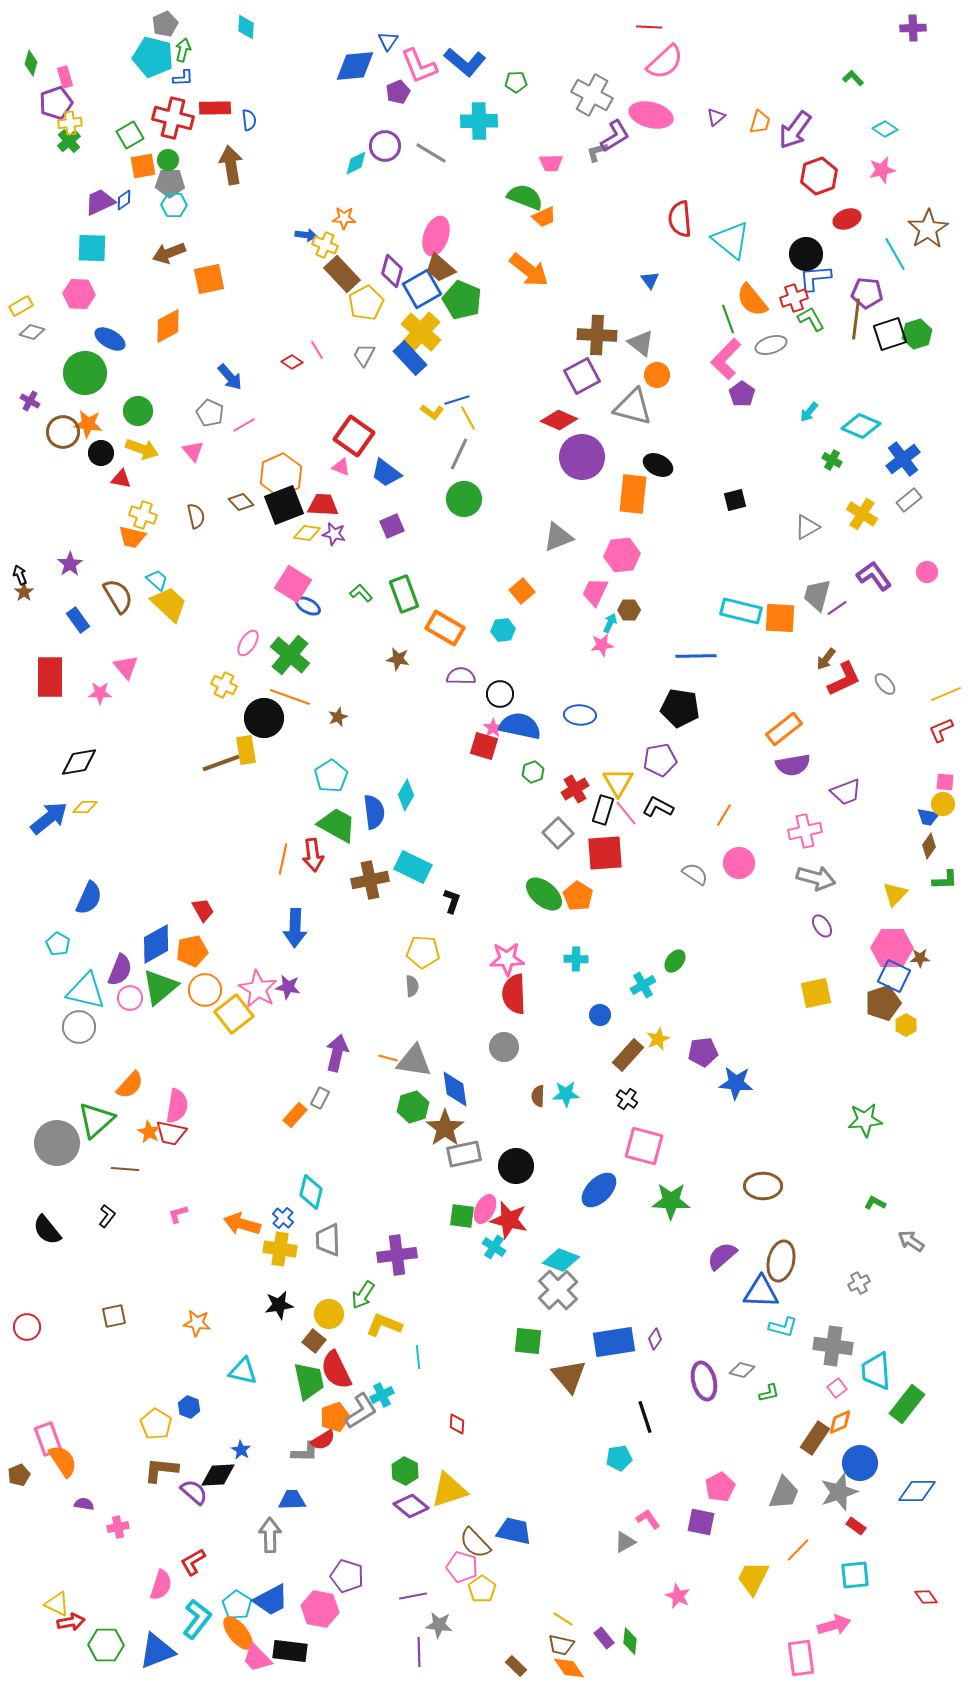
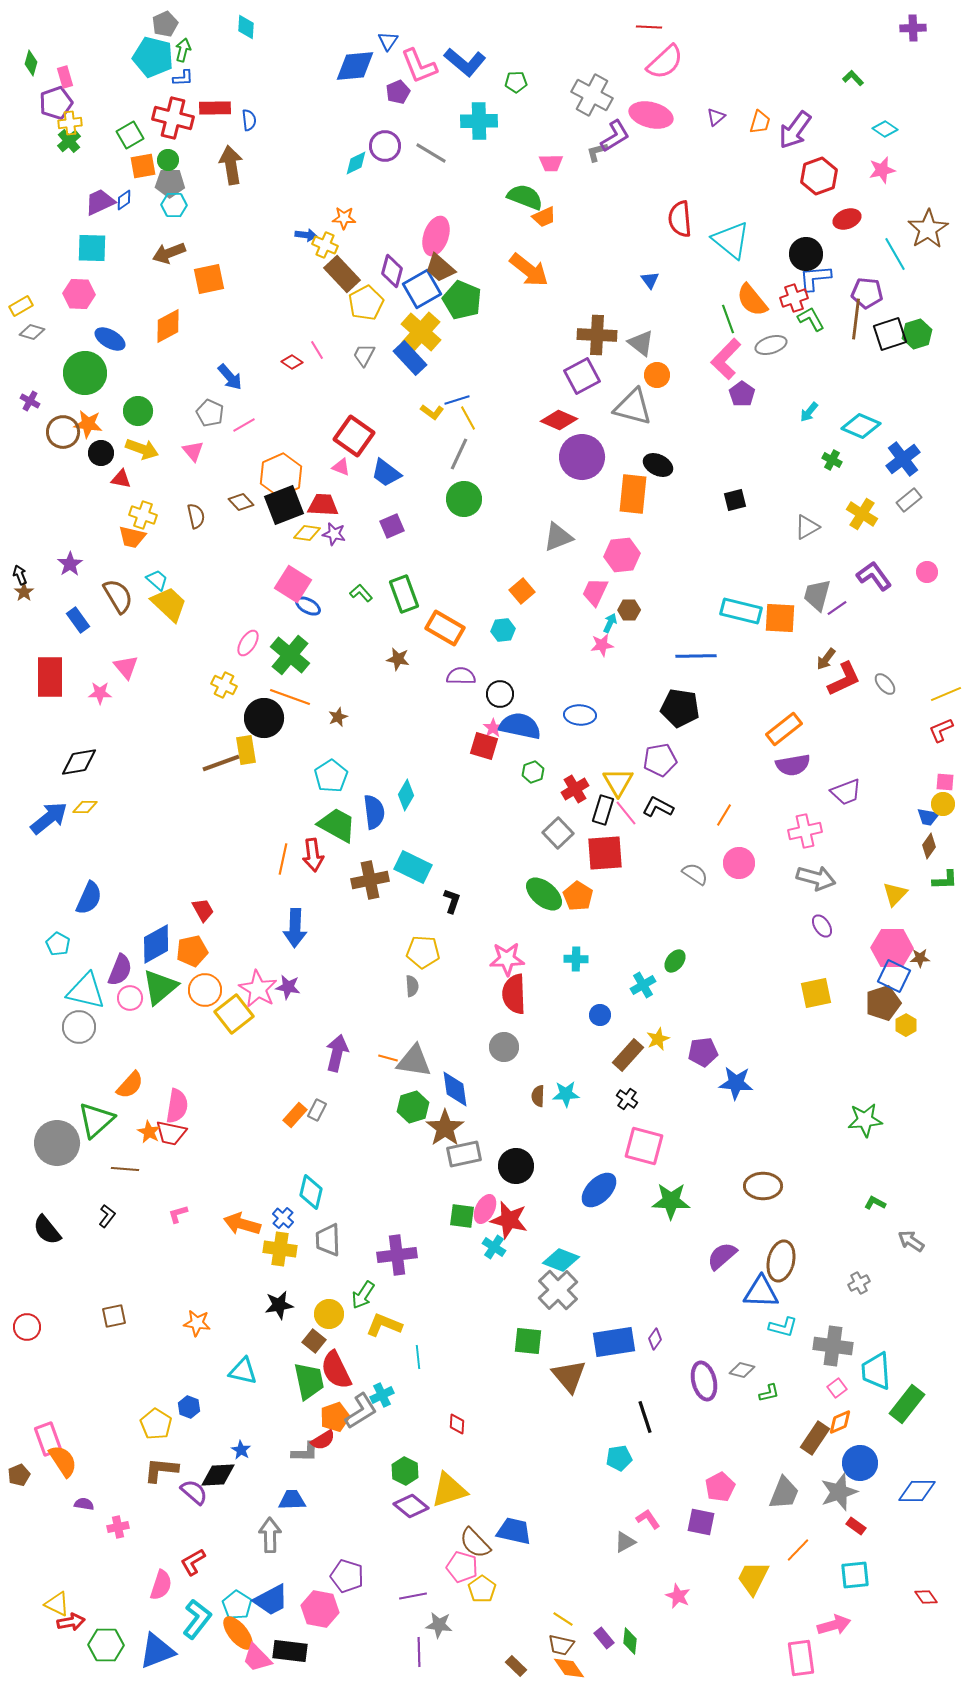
gray rectangle at (320, 1098): moved 3 px left, 12 px down
